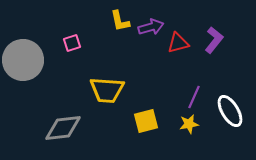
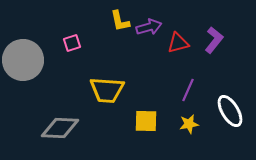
purple arrow: moved 2 px left
purple line: moved 6 px left, 7 px up
yellow square: rotated 15 degrees clockwise
gray diamond: moved 3 px left; rotated 9 degrees clockwise
